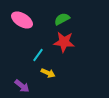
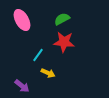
pink ellipse: rotated 30 degrees clockwise
